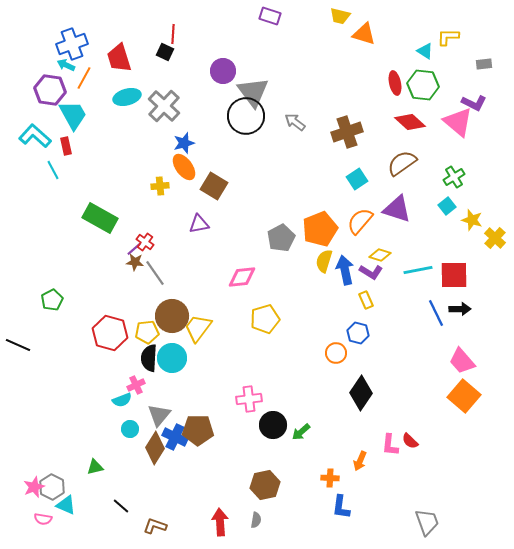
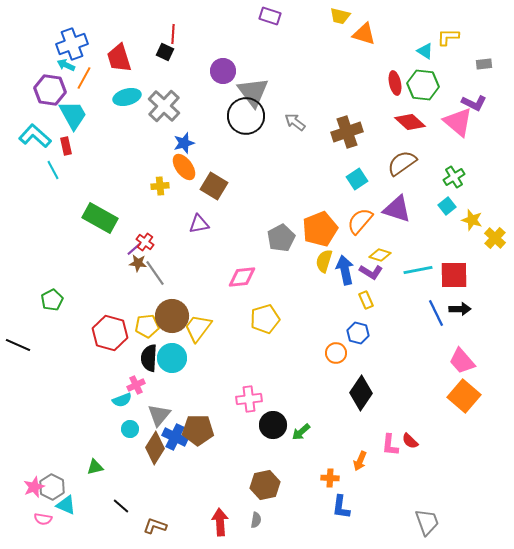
brown star at (135, 262): moved 3 px right, 1 px down
yellow pentagon at (147, 332): moved 6 px up
